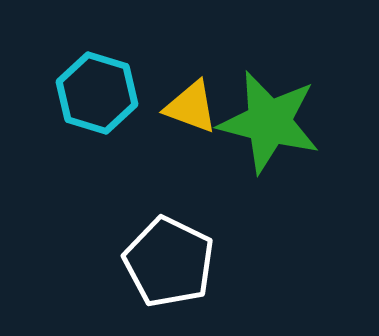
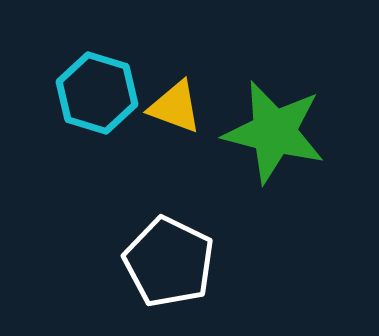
yellow triangle: moved 16 px left
green star: moved 5 px right, 10 px down
